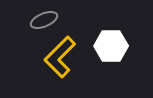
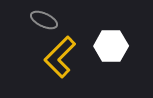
gray ellipse: rotated 48 degrees clockwise
